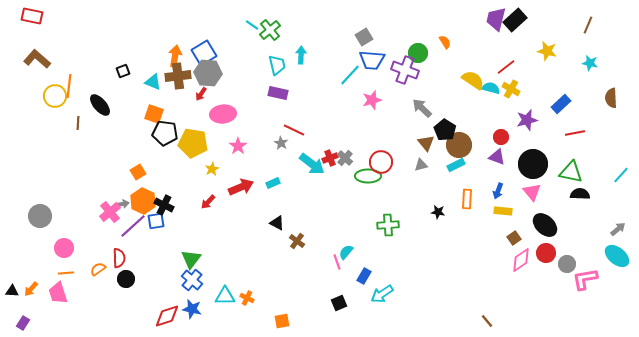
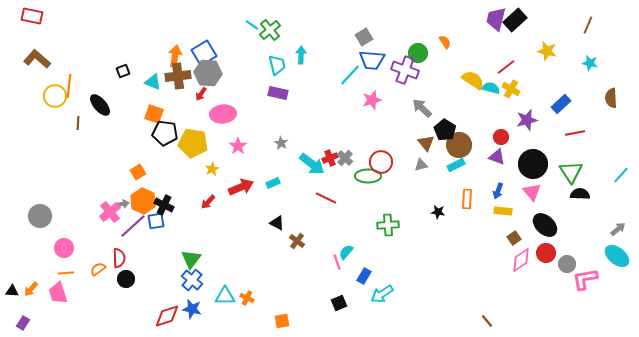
red line at (294, 130): moved 32 px right, 68 px down
green triangle at (571, 172): rotated 45 degrees clockwise
